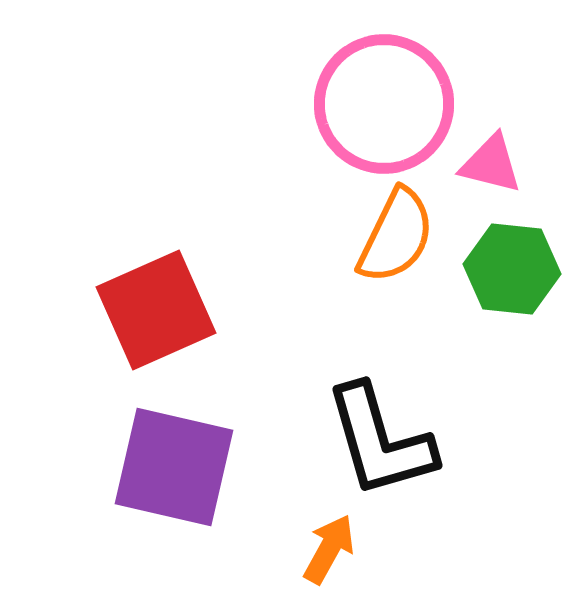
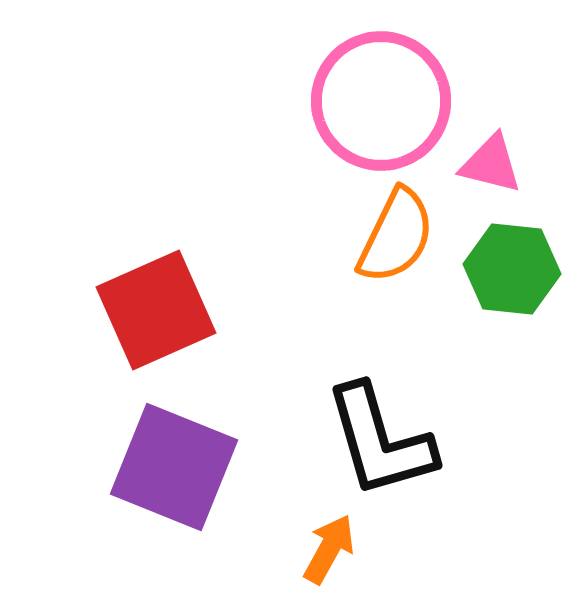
pink circle: moved 3 px left, 3 px up
purple square: rotated 9 degrees clockwise
